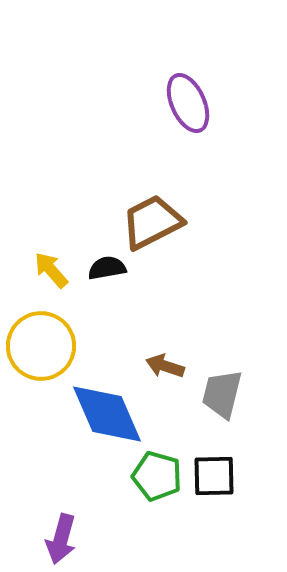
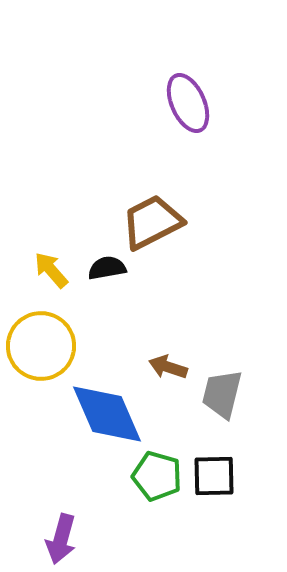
brown arrow: moved 3 px right, 1 px down
